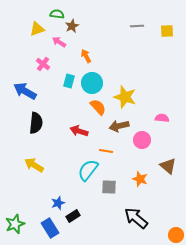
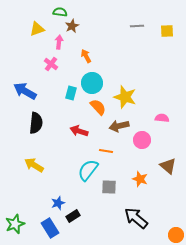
green semicircle: moved 3 px right, 2 px up
pink arrow: rotated 64 degrees clockwise
pink cross: moved 8 px right
cyan rectangle: moved 2 px right, 12 px down
